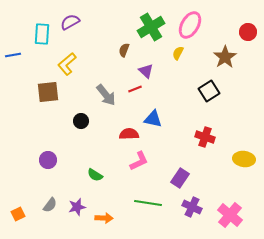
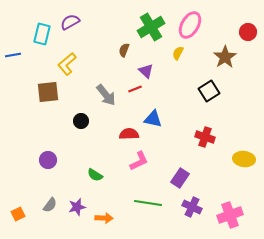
cyan rectangle: rotated 10 degrees clockwise
pink cross: rotated 30 degrees clockwise
